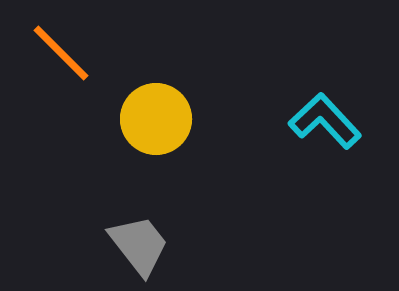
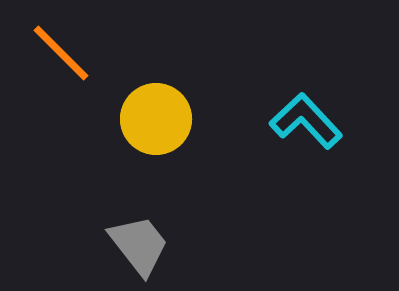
cyan L-shape: moved 19 px left
